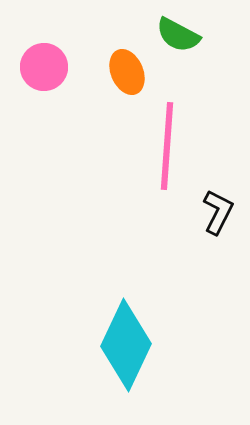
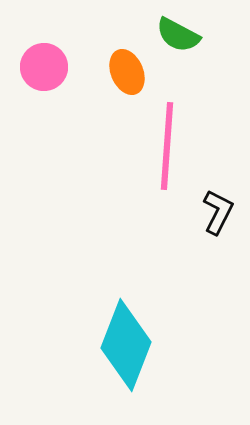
cyan diamond: rotated 4 degrees counterclockwise
